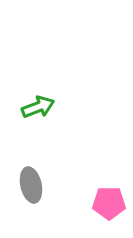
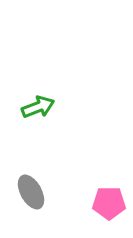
gray ellipse: moved 7 px down; rotated 16 degrees counterclockwise
